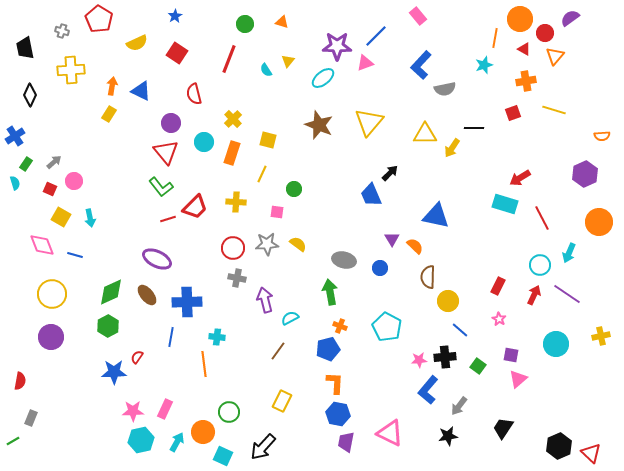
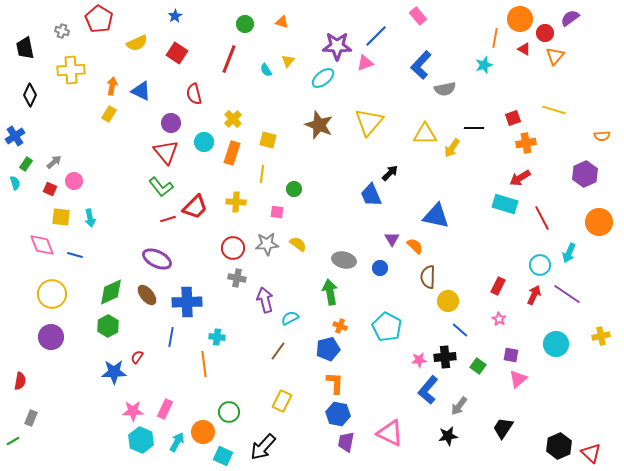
orange cross at (526, 81): moved 62 px down
red square at (513, 113): moved 5 px down
yellow line at (262, 174): rotated 18 degrees counterclockwise
yellow square at (61, 217): rotated 24 degrees counterclockwise
cyan hexagon at (141, 440): rotated 25 degrees counterclockwise
